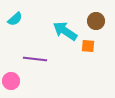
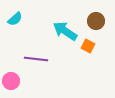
orange square: rotated 24 degrees clockwise
purple line: moved 1 px right
